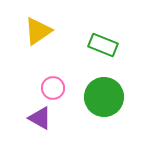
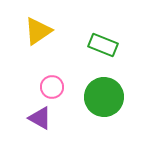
pink circle: moved 1 px left, 1 px up
